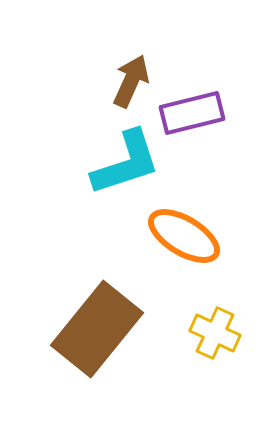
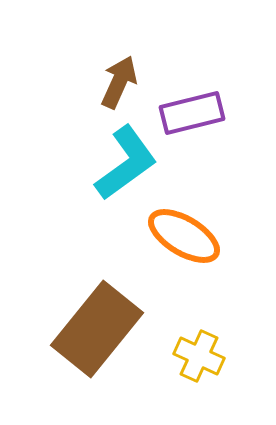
brown arrow: moved 12 px left, 1 px down
cyan L-shape: rotated 18 degrees counterclockwise
yellow cross: moved 16 px left, 23 px down
